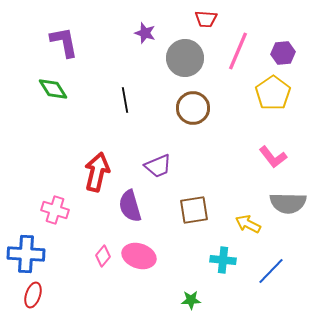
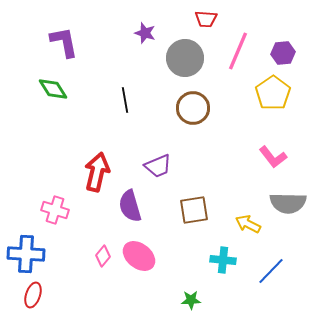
pink ellipse: rotated 20 degrees clockwise
